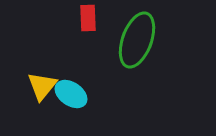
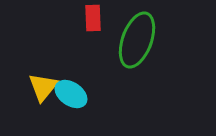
red rectangle: moved 5 px right
yellow triangle: moved 1 px right, 1 px down
